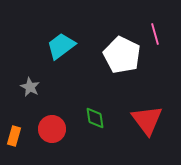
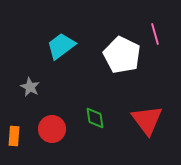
orange rectangle: rotated 12 degrees counterclockwise
